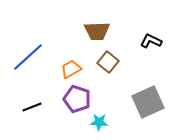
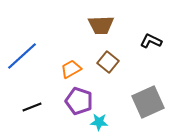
brown trapezoid: moved 4 px right, 6 px up
blue line: moved 6 px left, 1 px up
purple pentagon: moved 2 px right, 2 px down
